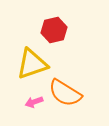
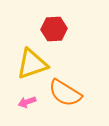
red hexagon: moved 1 px up; rotated 10 degrees clockwise
pink arrow: moved 7 px left
